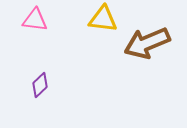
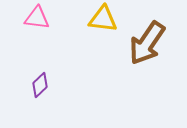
pink triangle: moved 2 px right, 2 px up
brown arrow: rotated 33 degrees counterclockwise
